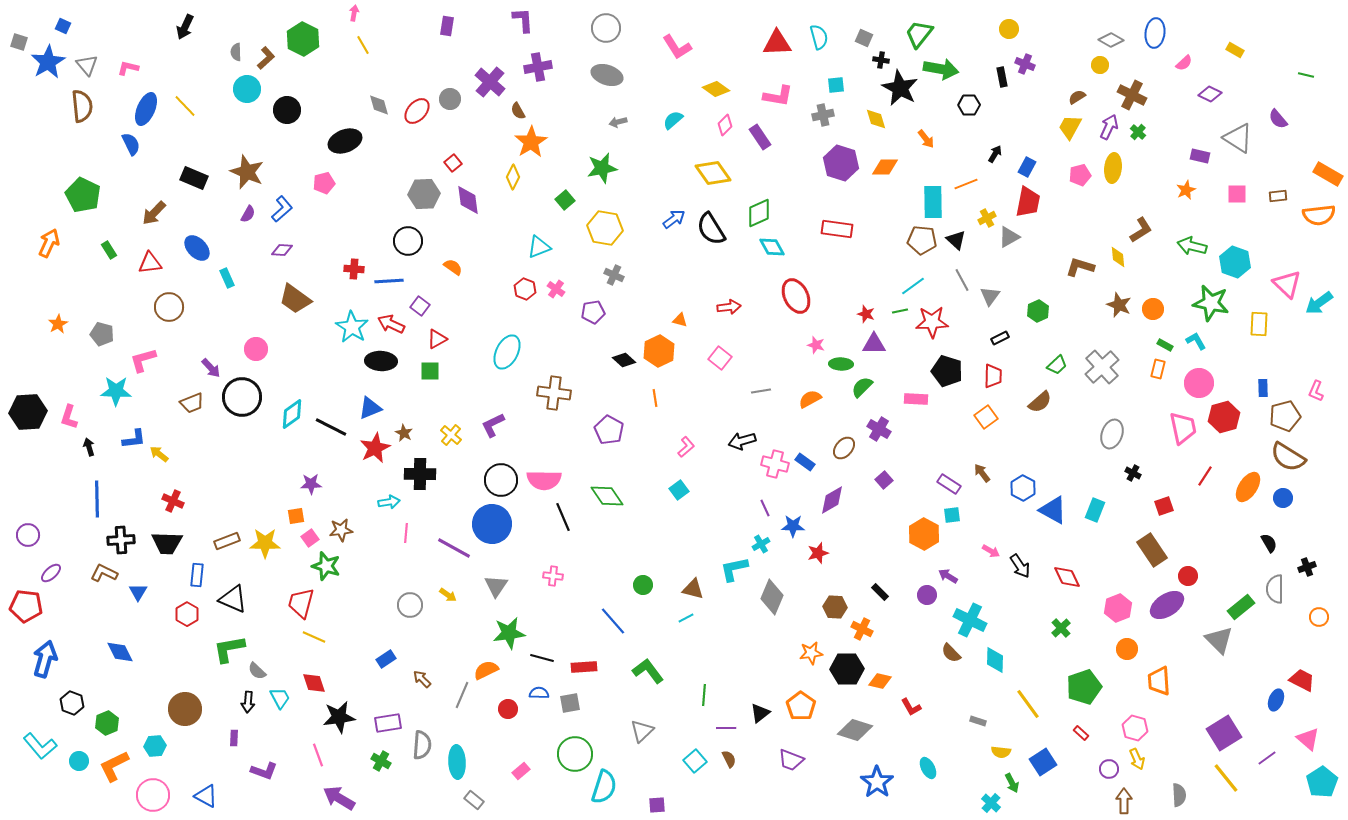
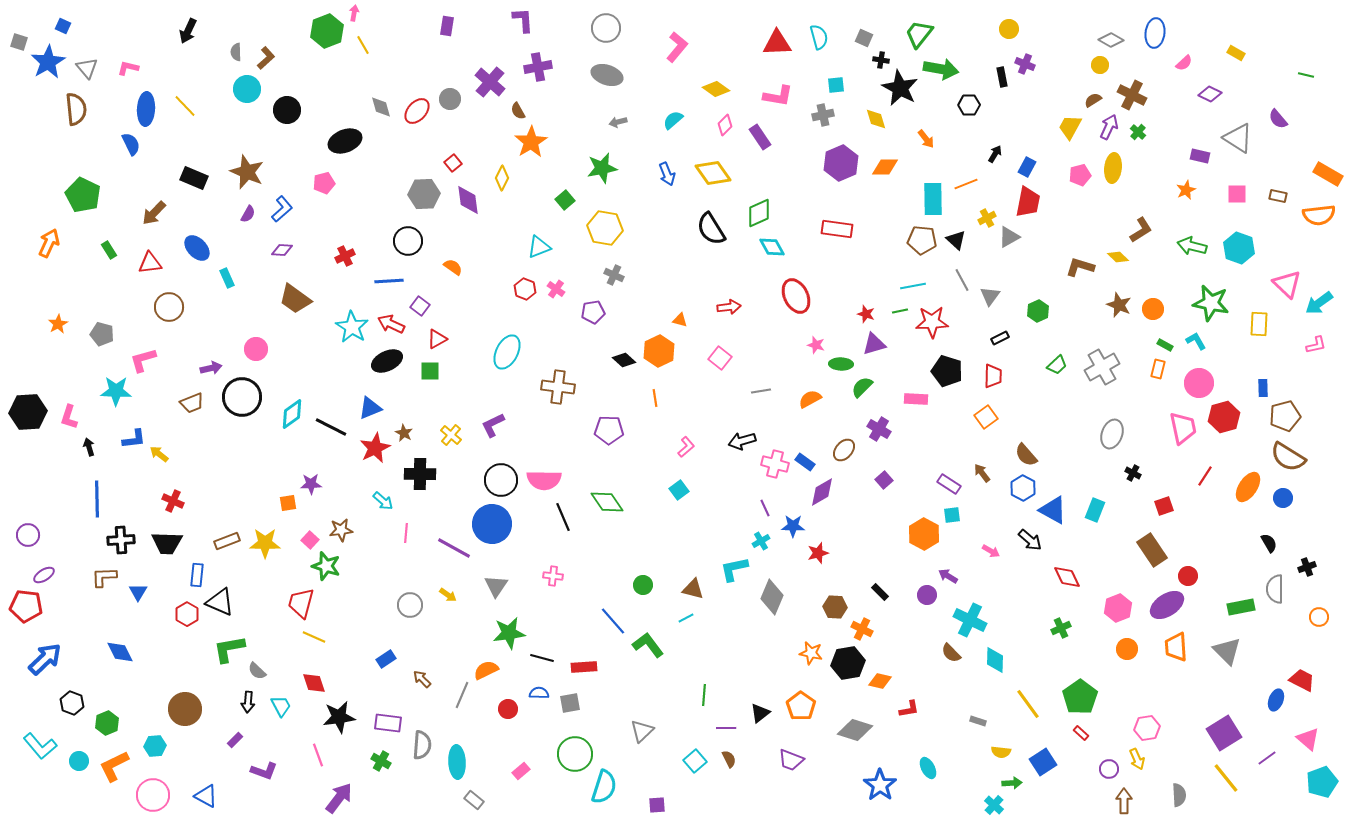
black arrow at (185, 27): moved 3 px right, 4 px down
green hexagon at (303, 39): moved 24 px right, 8 px up; rotated 12 degrees clockwise
pink L-shape at (677, 47): rotated 108 degrees counterclockwise
yellow rectangle at (1235, 50): moved 1 px right, 3 px down
gray triangle at (87, 65): moved 3 px down
brown semicircle at (1077, 97): moved 16 px right, 3 px down
gray diamond at (379, 105): moved 2 px right, 2 px down
brown semicircle at (82, 106): moved 6 px left, 3 px down
blue ellipse at (146, 109): rotated 20 degrees counterclockwise
purple hexagon at (841, 163): rotated 20 degrees clockwise
yellow diamond at (513, 177): moved 11 px left, 1 px down
brown rectangle at (1278, 196): rotated 18 degrees clockwise
cyan rectangle at (933, 202): moved 3 px up
blue arrow at (674, 219): moved 7 px left, 45 px up; rotated 105 degrees clockwise
yellow diamond at (1118, 257): rotated 40 degrees counterclockwise
cyan hexagon at (1235, 262): moved 4 px right, 14 px up
red cross at (354, 269): moved 9 px left, 13 px up; rotated 30 degrees counterclockwise
cyan line at (913, 286): rotated 25 degrees clockwise
purple triangle at (874, 344): rotated 15 degrees counterclockwise
black ellipse at (381, 361): moved 6 px right; rotated 28 degrees counterclockwise
gray cross at (1102, 367): rotated 12 degrees clockwise
purple arrow at (211, 368): rotated 60 degrees counterclockwise
pink L-shape at (1316, 391): moved 46 px up; rotated 125 degrees counterclockwise
brown cross at (554, 393): moved 4 px right, 6 px up
brown semicircle at (1040, 402): moved 14 px left, 53 px down; rotated 90 degrees clockwise
purple pentagon at (609, 430): rotated 28 degrees counterclockwise
brown ellipse at (844, 448): moved 2 px down
green diamond at (607, 496): moved 6 px down
purple diamond at (832, 500): moved 10 px left, 8 px up
cyan arrow at (389, 502): moved 6 px left, 1 px up; rotated 50 degrees clockwise
orange square at (296, 516): moved 8 px left, 13 px up
pink square at (310, 538): moved 2 px down; rotated 12 degrees counterclockwise
cyan cross at (761, 544): moved 3 px up
black arrow at (1020, 566): moved 10 px right, 26 px up; rotated 15 degrees counterclockwise
purple ellipse at (51, 573): moved 7 px left, 2 px down; rotated 10 degrees clockwise
brown L-shape at (104, 573): moved 4 px down; rotated 28 degrees counterclockwise
black triangle at (233, 599): moved 13 px left, 3 px down
green rectangle at (1241, 607): rotated 28 degrees clockwise
green cross at (1061, 628): rotated 18 degrees clockwise
gray triangle at (1219, 640): moved 8 px right, 11 px down
orange star at (811, 653): rotated 20 degrees clockwise
blue arrow at (45, 659): rotated 30 degrees clockwise
black hexagon at (847, 669): moved 1 px right, 6 px up; rotated 8 degrees counterclockwise
green L-shape at (648, 671): moved 26 px up
orange trapezoid at (1159, 681): moved 17 px right, 34 px up
green pentagon at (1084, 687): moved 4 px left, 10 px down; rotated 16 degrees counterclockwise
cyan trapezoid at (280, 698): moved 1 px right, 8 px down
red L-shape at (911, 707): moved 2 px left, 2 px down; rotated 70 degrees counterclockwise
purple rectangle at (388, 723): rotated 16 degrees clockwise
pink hexagon at (1135, 728): moved 12 px right; rotated 25 degrees counterclockwise
purple rectangle at (234, 738): moved 1 px right, 2 px down; rotated 42 degrees clockwise
blue star at (877, 782): moved 3 px right, 3 px down
cyan pentagon at (1322, 782): rotated 12 degrees clockwise
green arrow at (1012, 783): rotated 66 degrees counterclockwise
purple arrow at (339, 798): rotated 96 degrees clockwise
cyan cross at (991, 803): moved 3 px right, 2 px down
